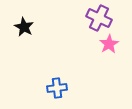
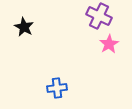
purple cross: moved 2 px up
